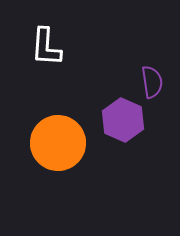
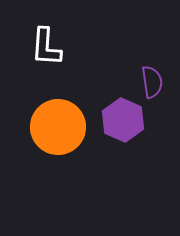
orange circle: moved 16 px up
